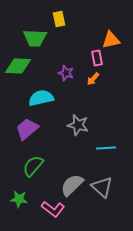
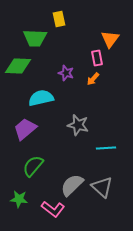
orange triangle: moved 1 px left, 1 px up; rotated 42 degrees counterclockwise
purple trapezoid: moved 2 px left
